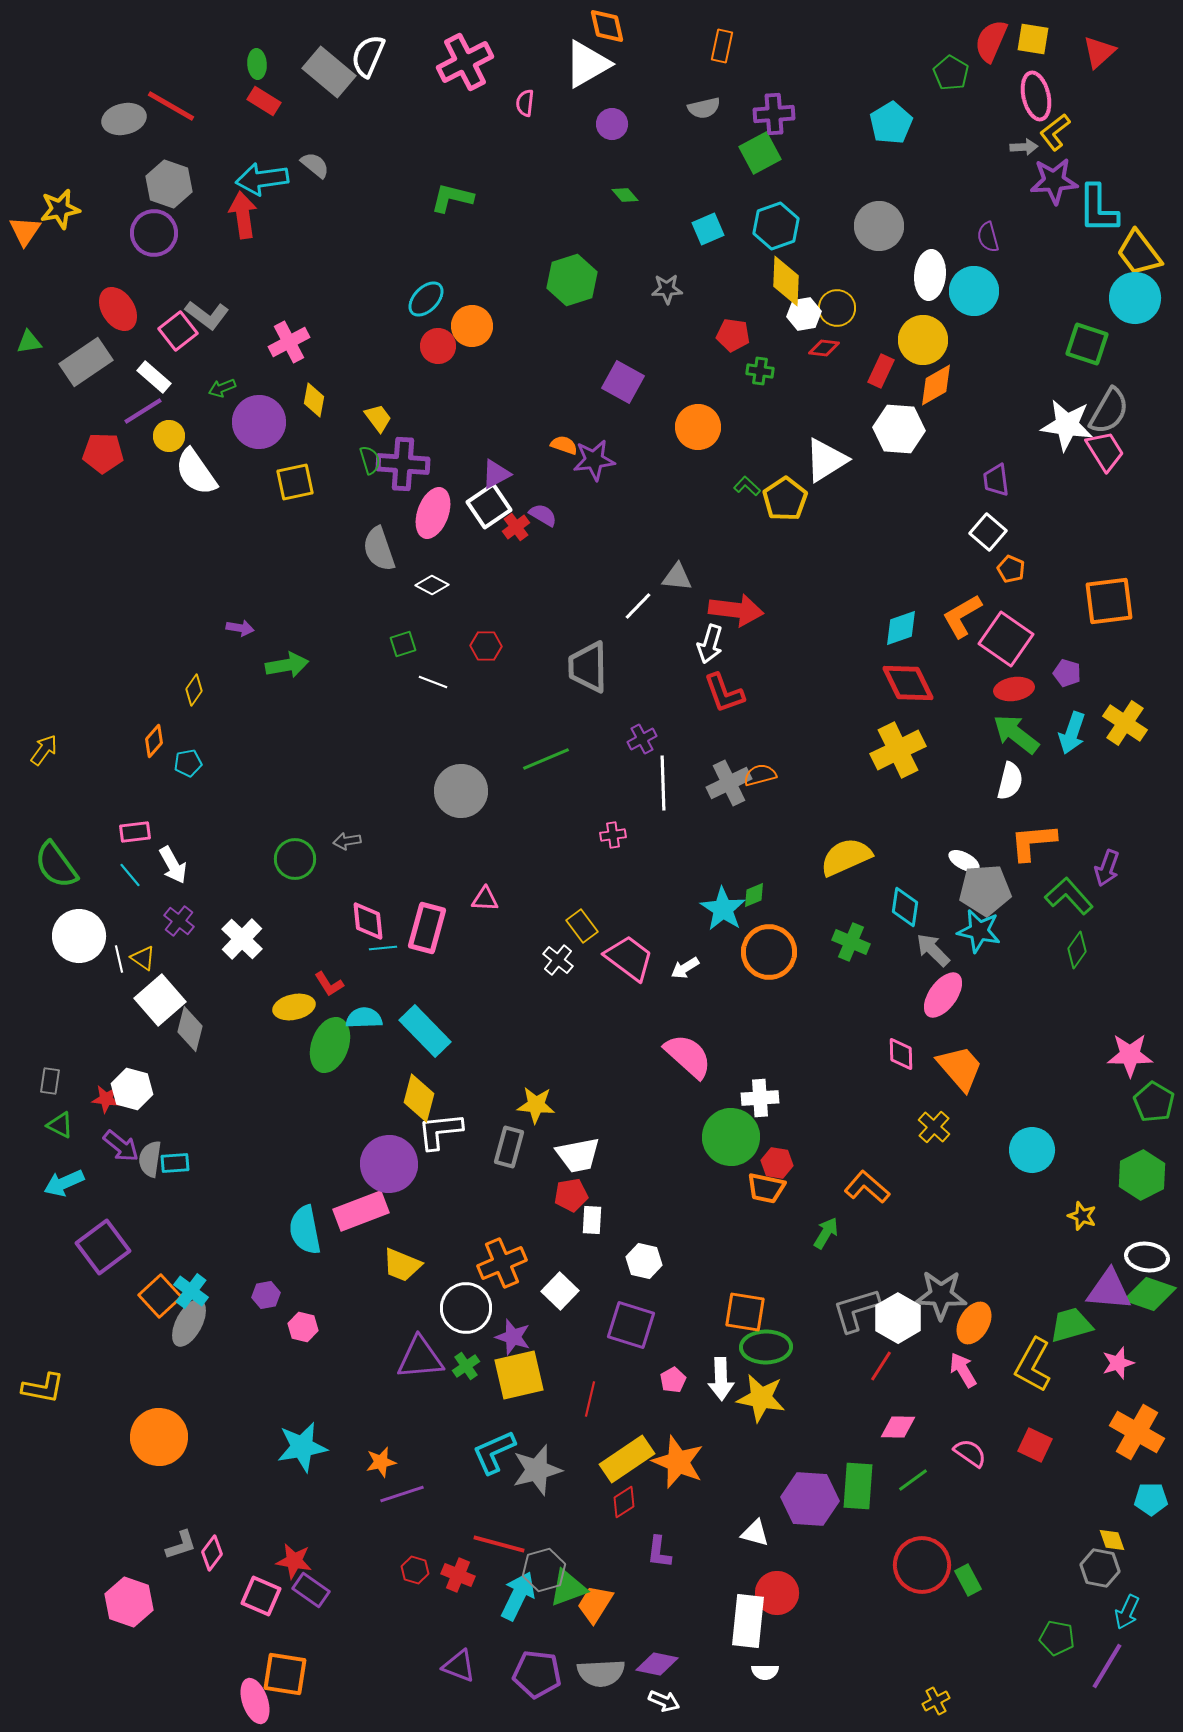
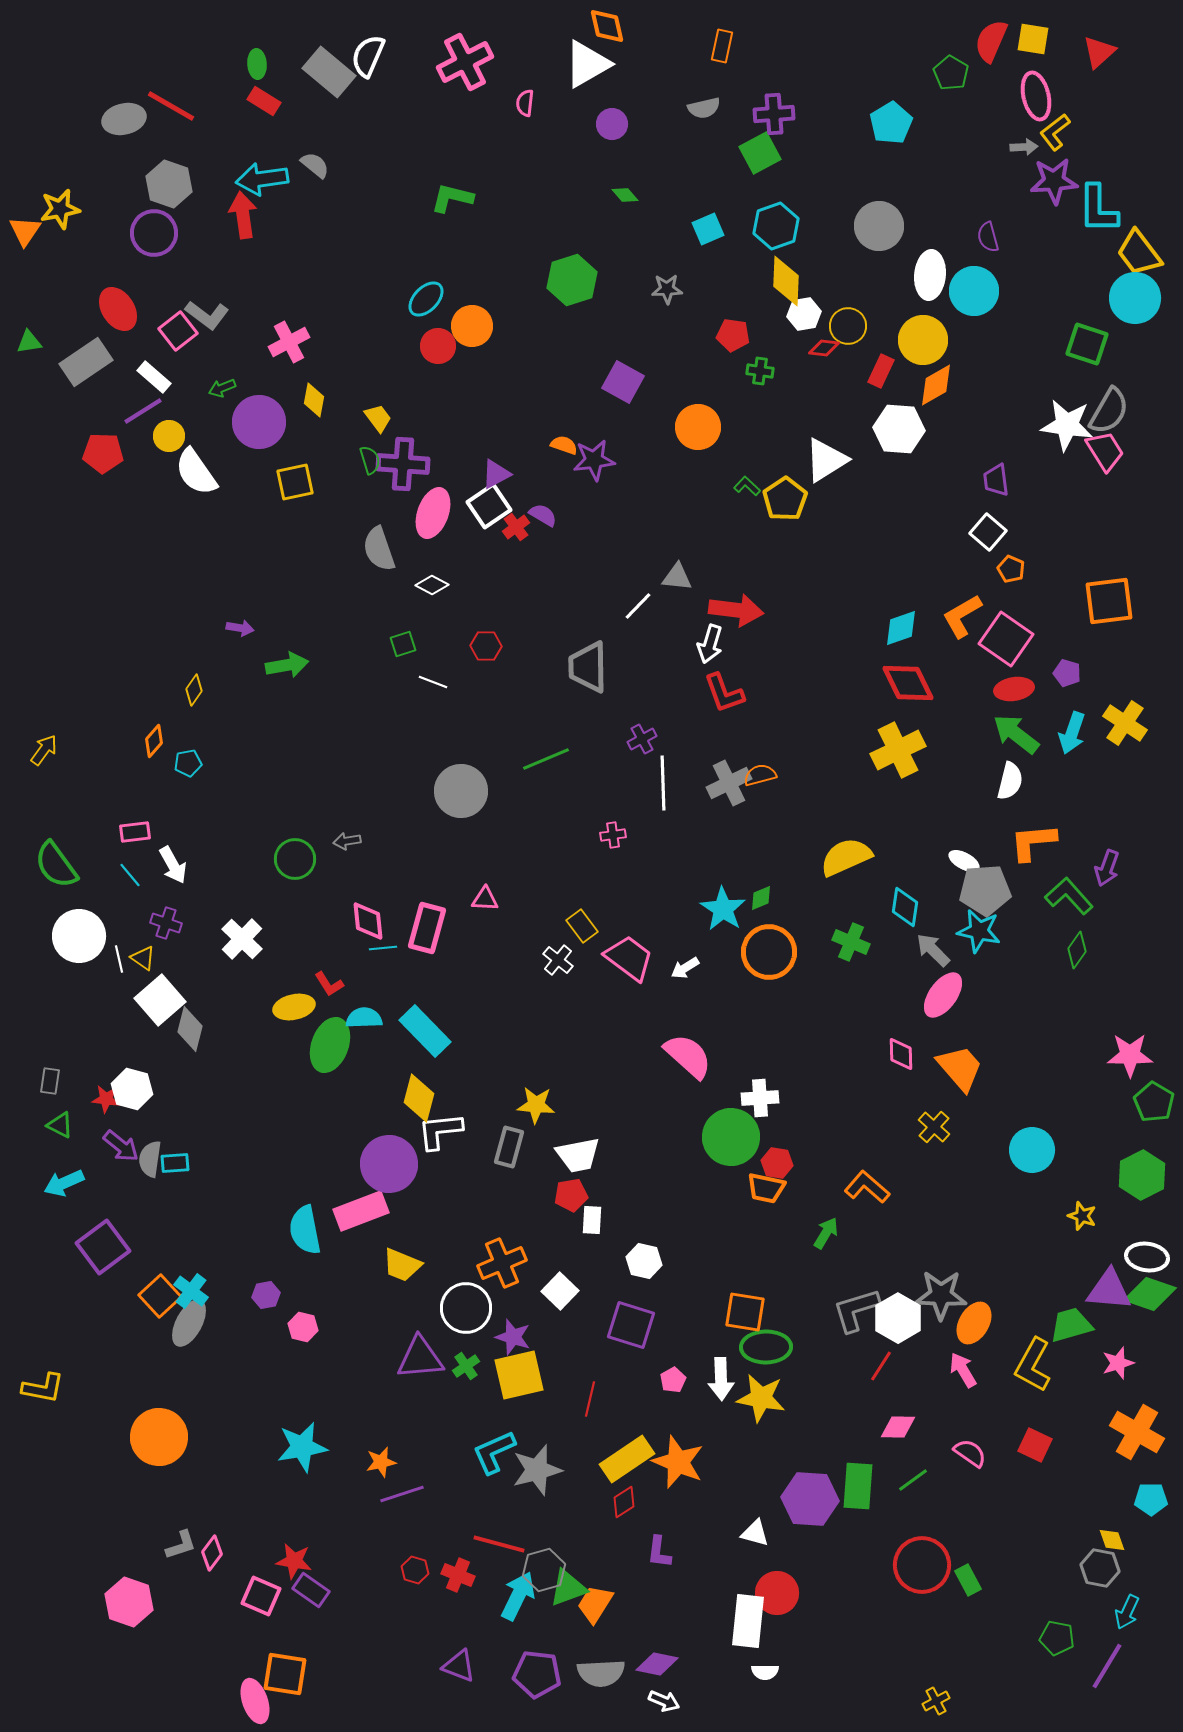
yellow circle at (837, 308): moved 11 px right, 18 px down
green diamond at (754, 895): moved 7 px right, 3 px down
purple cross at (179, 921): moved 13 px left, 2 px down; rotated 20 degrees counterclockwise
